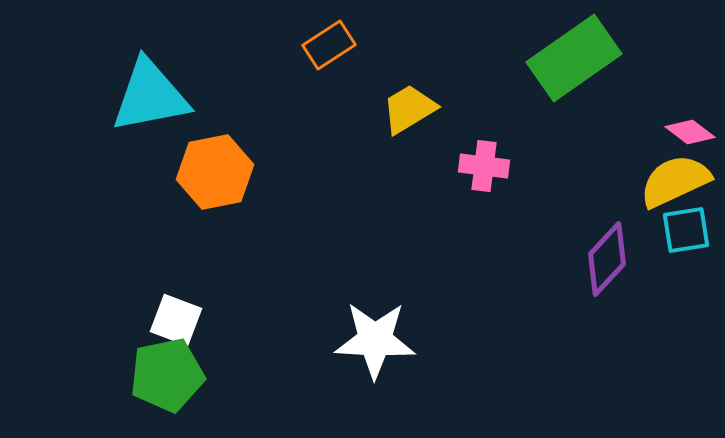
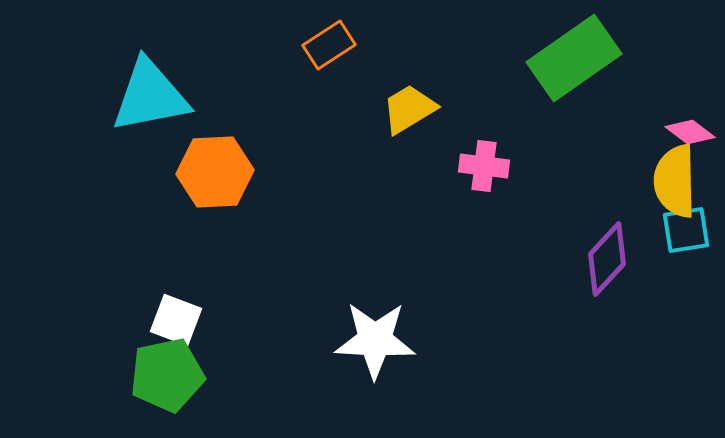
orange hexagon: rotated 8 degrees clockwise
yellow semicircle: rotated 66 degrees counterclockwise
